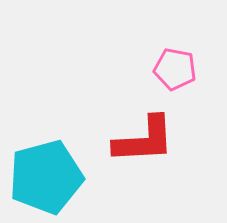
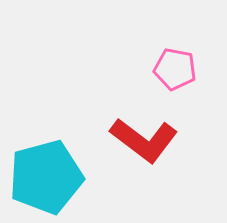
red L-shape: rotated 40 degrees clockwise
